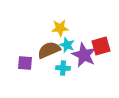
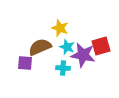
yellow star: rotated 24 degrees clockwise
cyan star: moved 2 px down
brown semicircle: moved 9 px left, 3 px up
purple star: moved 1 px left; rotated 15 degrees counterclockwise
